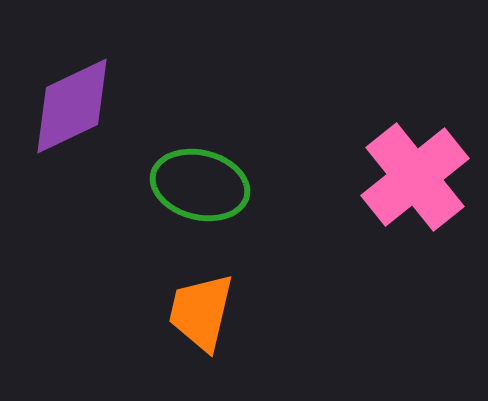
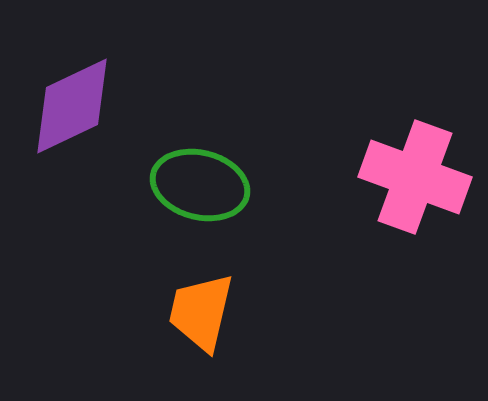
pink cross: rotated 31 degrees counterclockwise
